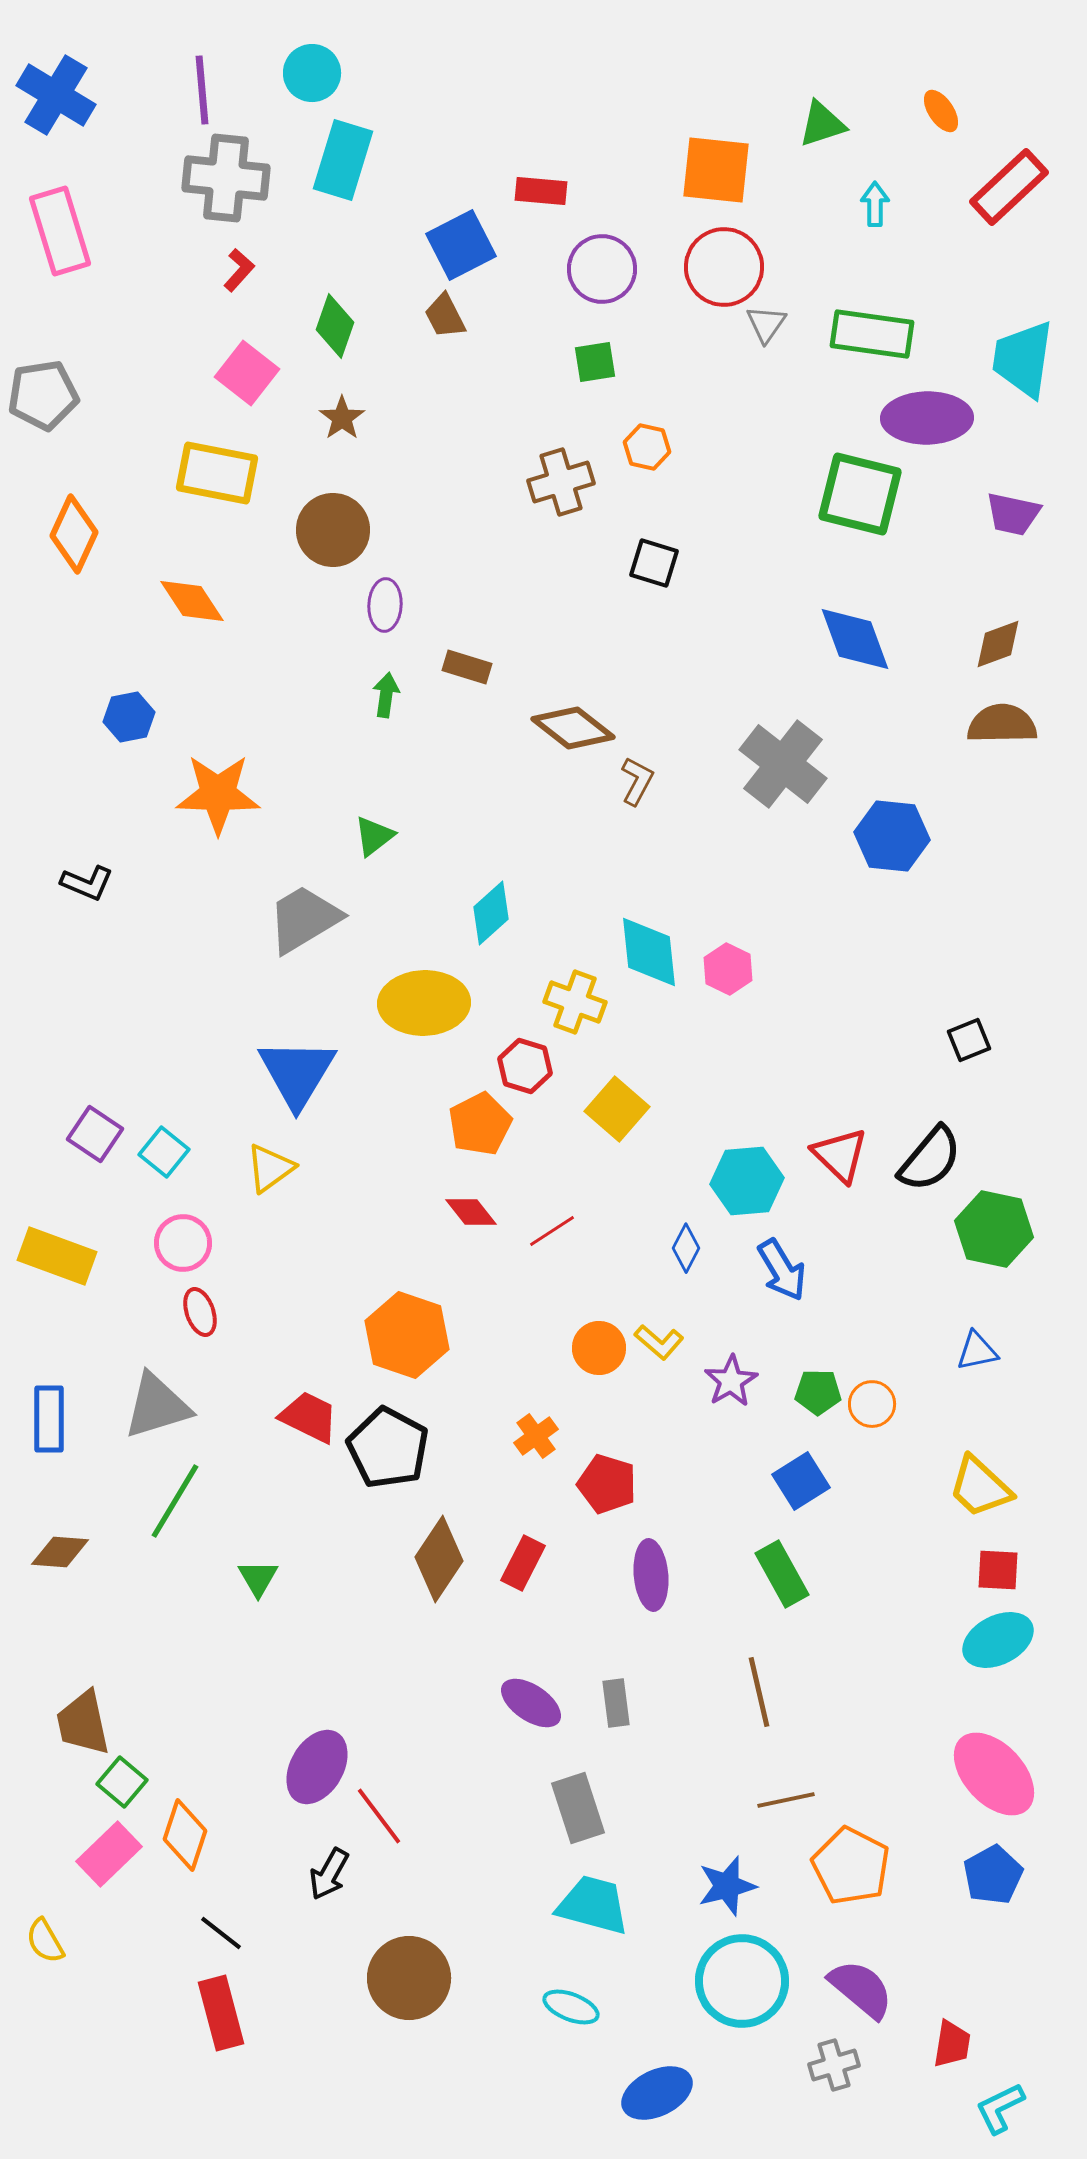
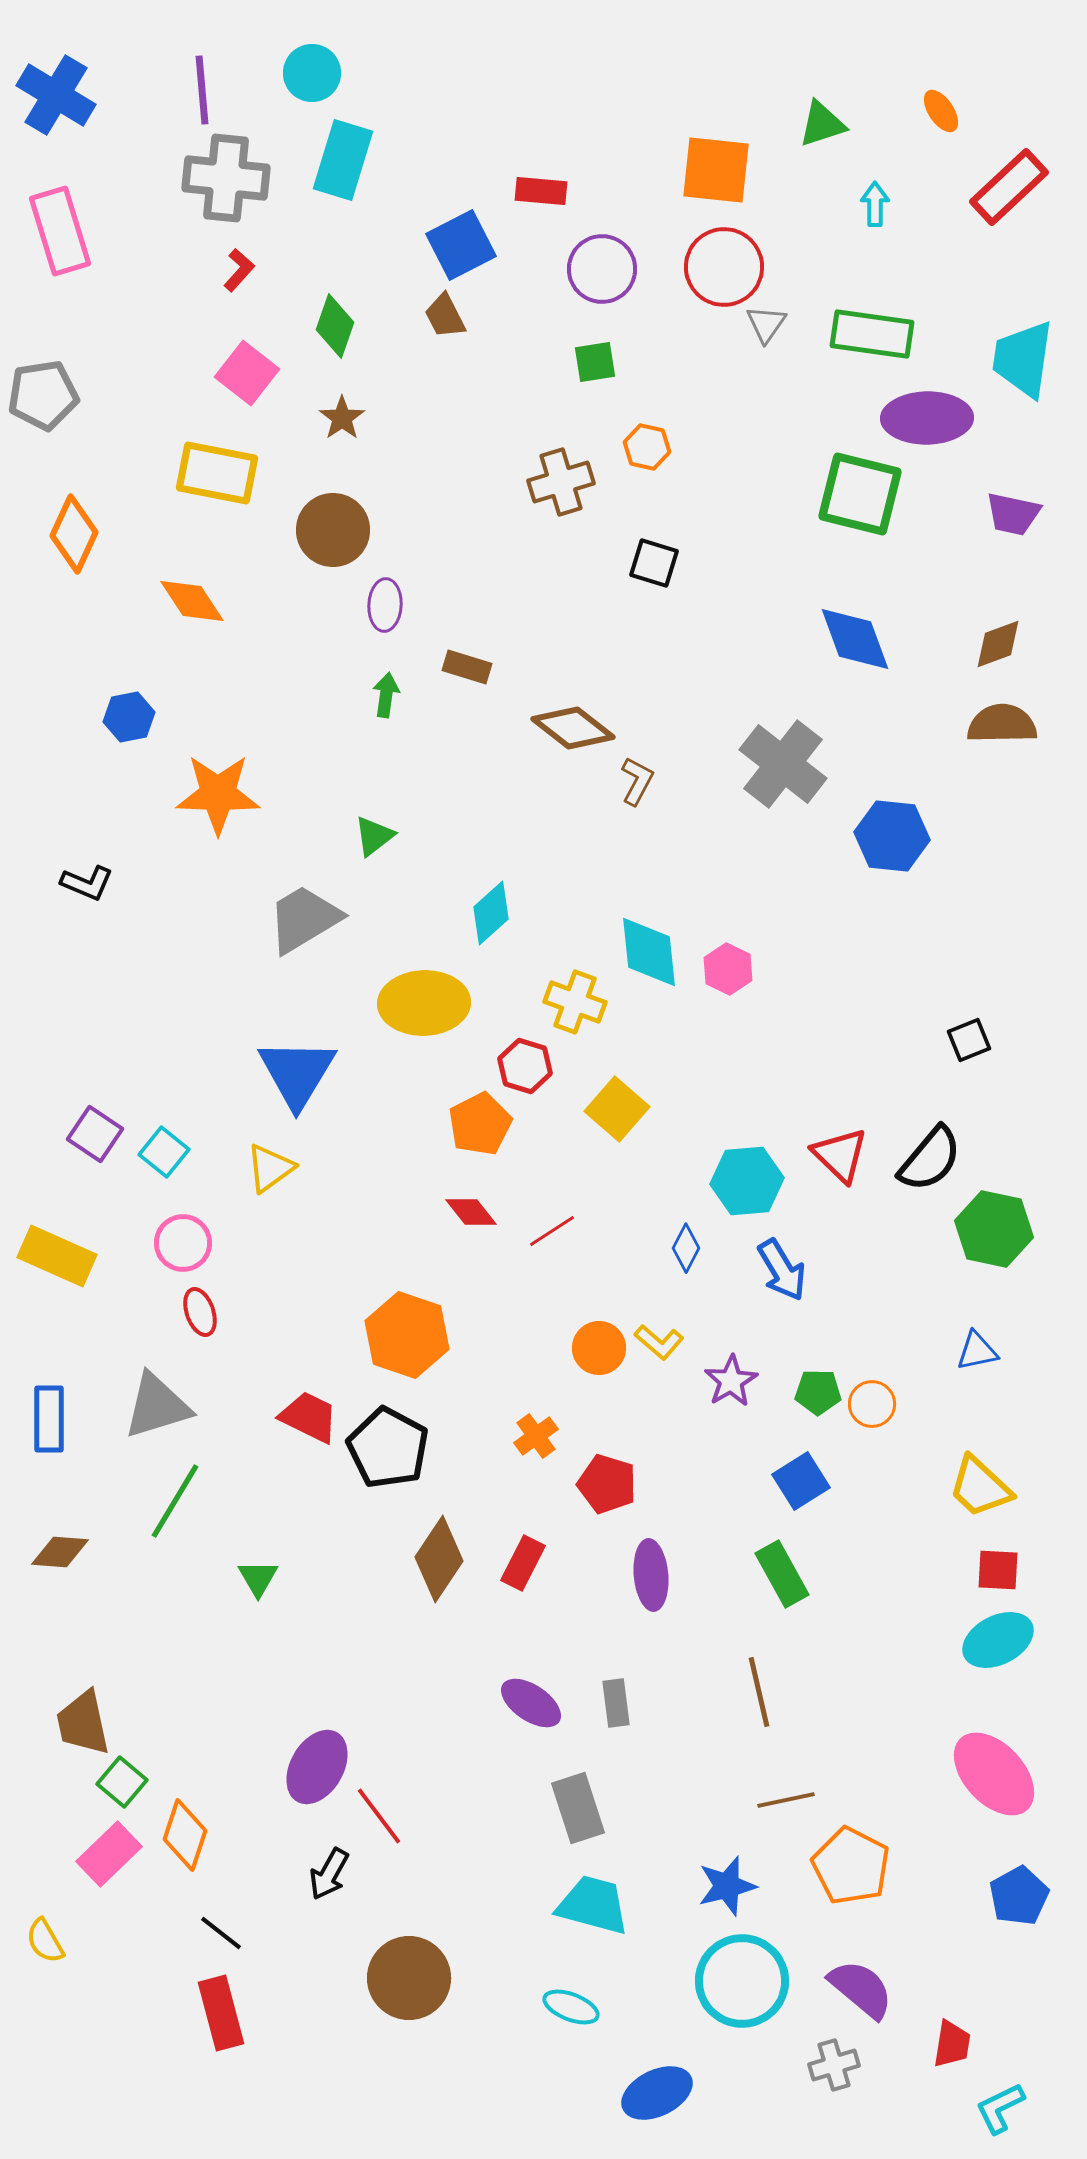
yellow rectangle at (57, 1256): rotated 4 degrees clockwise
blue pentagon at (993, 1875): moved 26 px right, 21 px down
